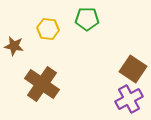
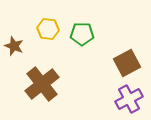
green pentagon: moved 5 px left, 15 px down
brown star: rotated 12 degrees clockwise
brown square: moved 6 px left, 6 px up; rotated 28 degrees clockwise
brown cross: rotated 16 degrees clockwise
